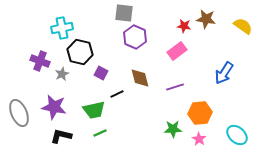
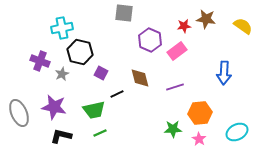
red star: rotated 16 degrees counterclockwise
purple hexagon: moved 15 px right, 3 px down
blue arrow: rotated 30 degrees counterclockwise
cyan ellipse: moved 3 px up; rotated 70 degrees counterclockwise
